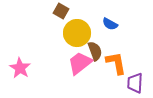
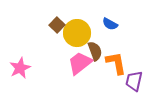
brown square: moved 4 px left, 14 px down; rotated 14 degrees clockwise
pink star: rotated 15 degrees clockwise
purple trapezoid: moved 1 px left, 2 px up; rotated 10 degrees clockwise
